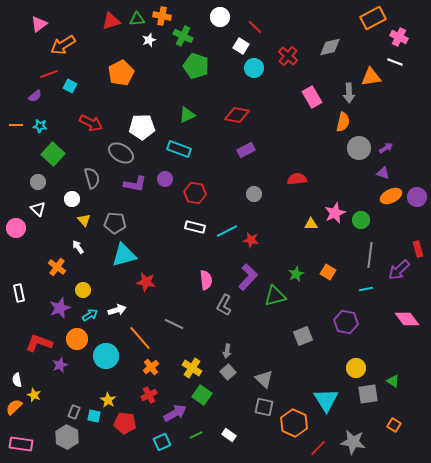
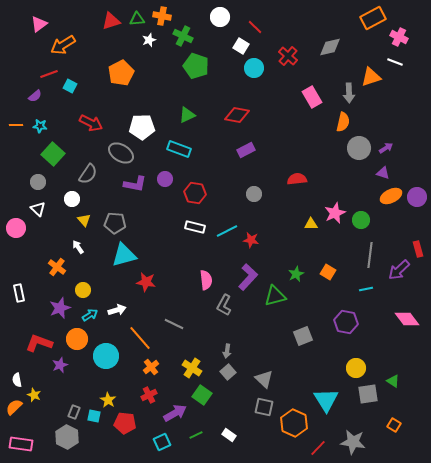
orange triangle at (371, 77): rotated 10 degrees counterclockwise
gray semicircle at (92, 178): moved 4 px left, 4 px up; rotated 50 degrees clockwise
